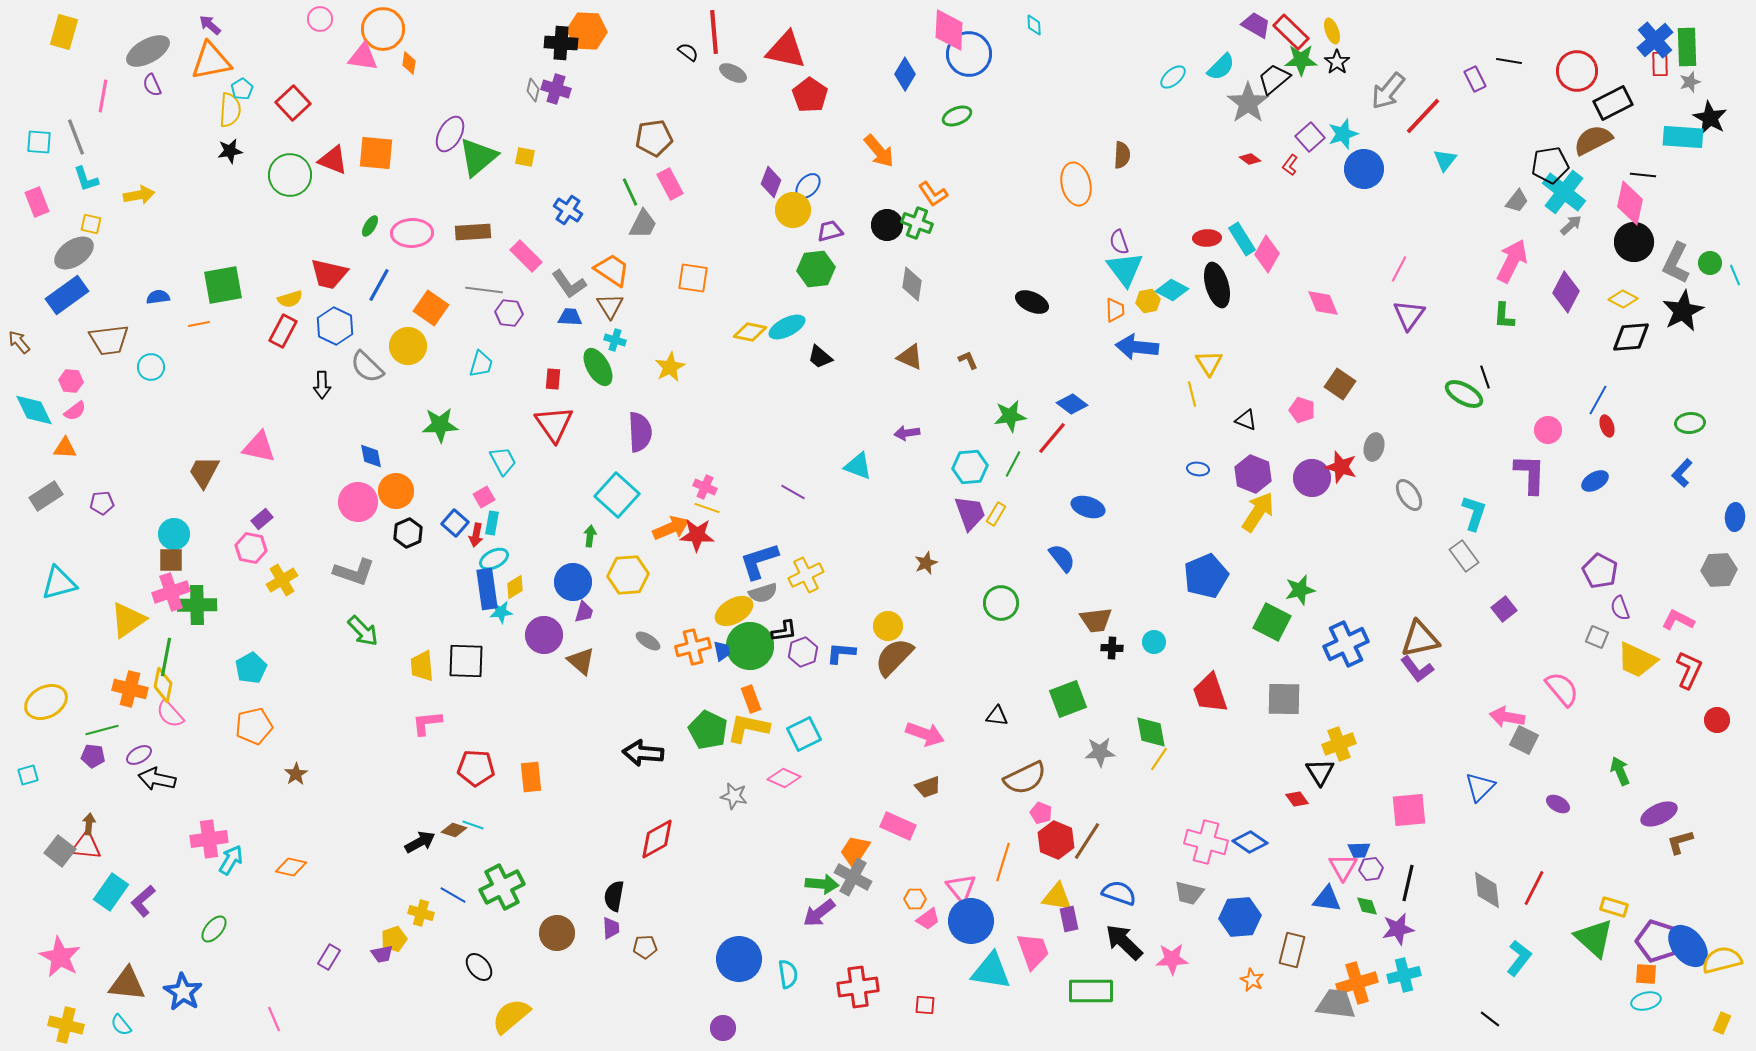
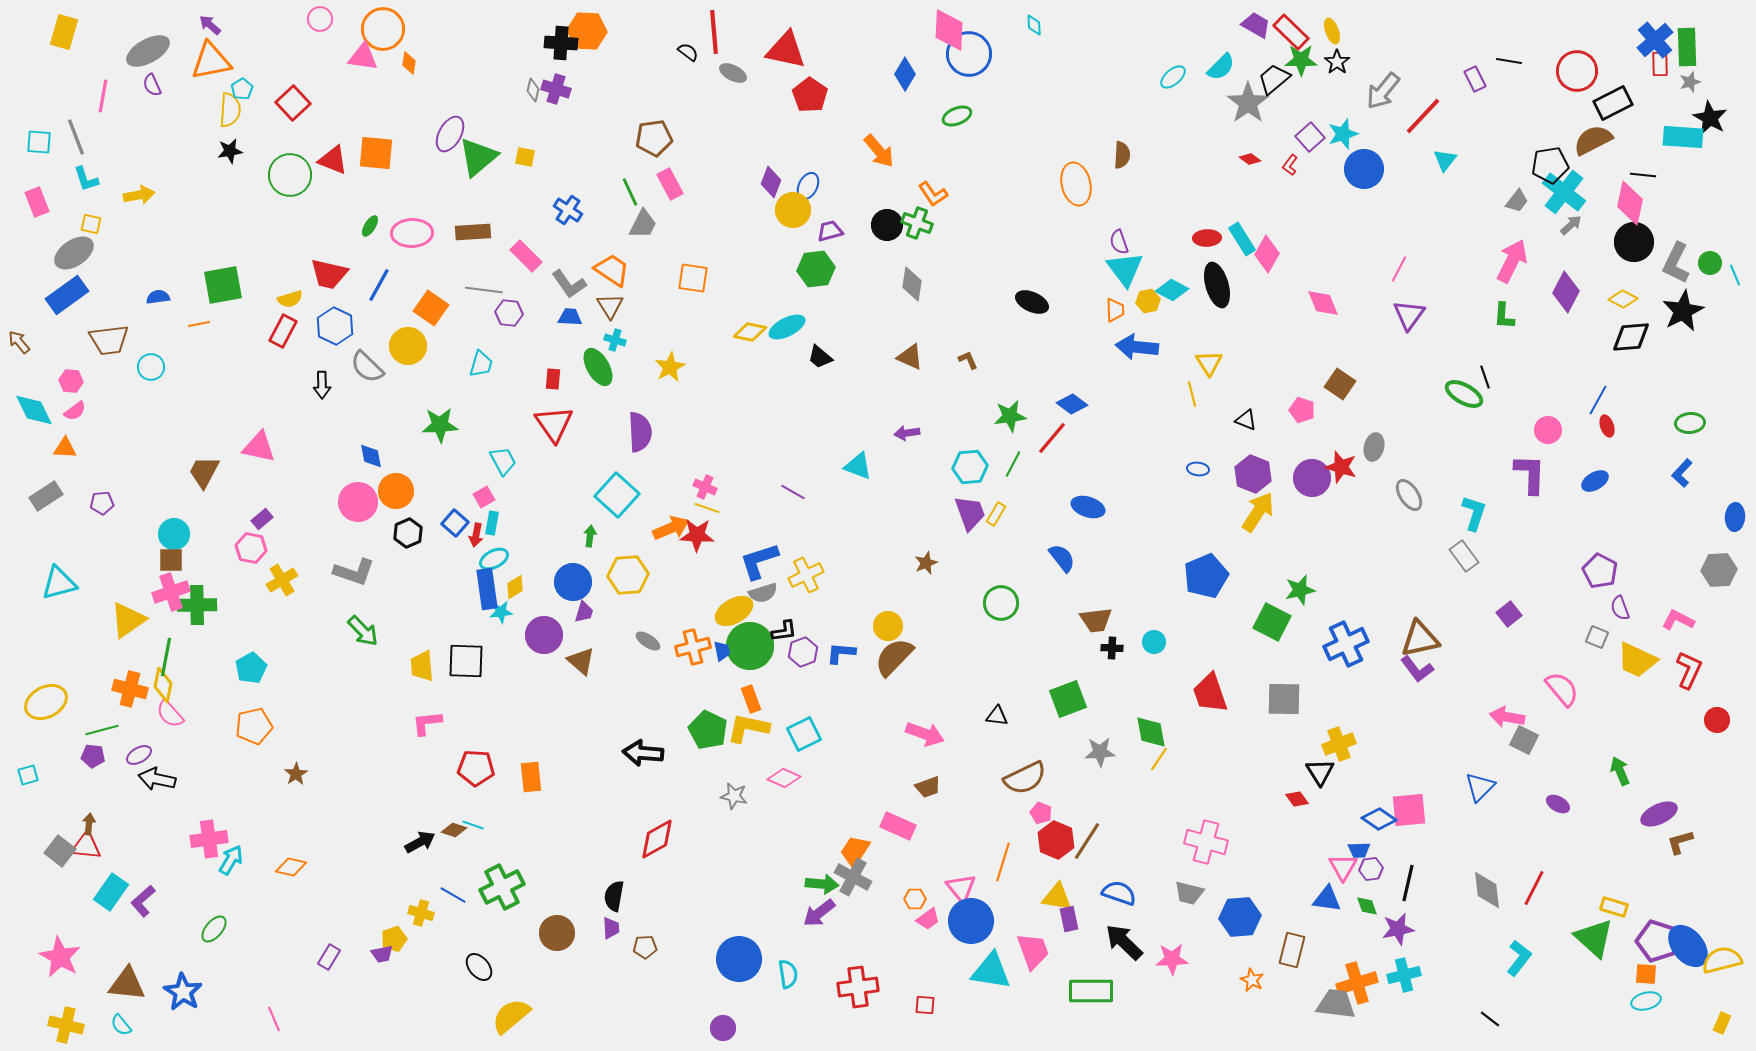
gray arrow at (1388, 91): moved 5 px left
blue ellipse at (808, 186): rotated 16 degrees counterclockwise
purple square at (1504, 609): moved 5 px right, 5 px down
blue diamond at (1250, 842): moved 129 px right, 23 px up
